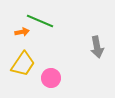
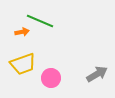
gray arrow: moved 27 px down; rotated 110 degrees counterclockwise
yellow trapezoid: rotated 36 degrees clockwise
